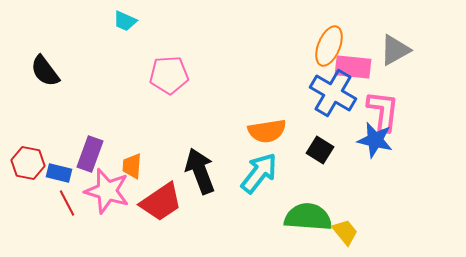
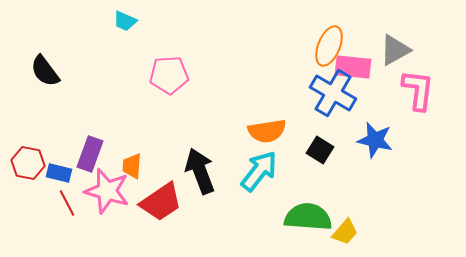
pink L-shape: moved 35 px right, 21 px up
cyan arrow: moved 2 px up
yellow trapezoid: rotated 80 degrees clockwise
